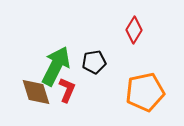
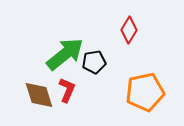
red diamond: moved 5 px left
green arrow: moved 9 px right, 12 px up; rotated 24 degrees clockwise
brown diamond: moved 3 px right, 3 px down
